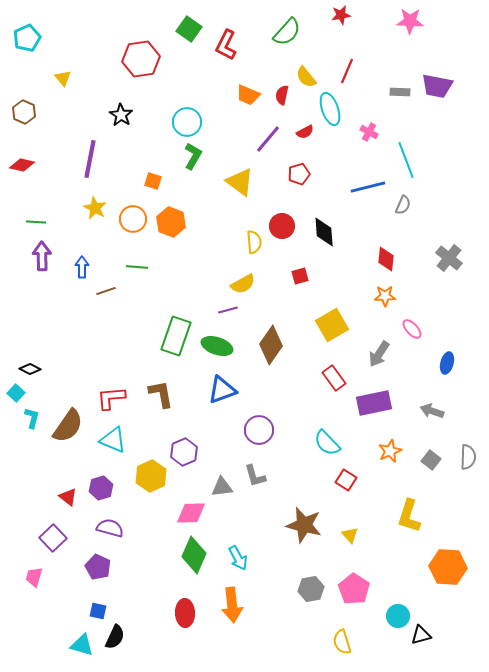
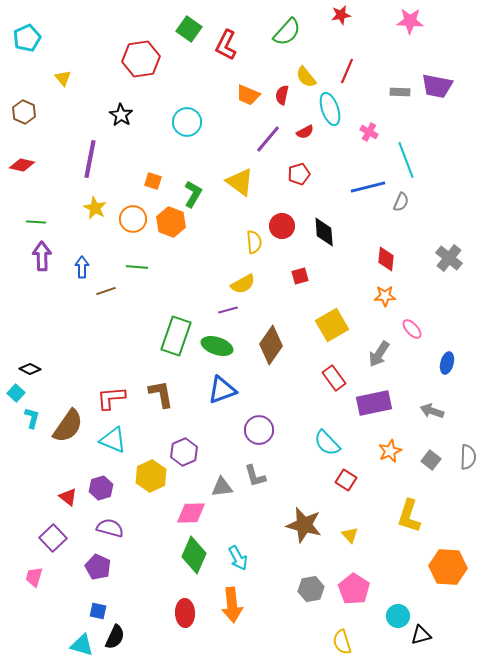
green L-shape at (193, 156): moved 38 px down
gray semicircle at (403, 205): moved 2 px left, 3 px up
